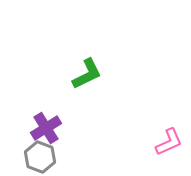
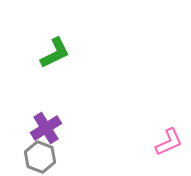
green L-shape: moved 32 px left, 21 px up
